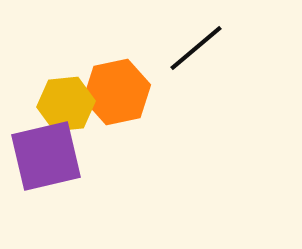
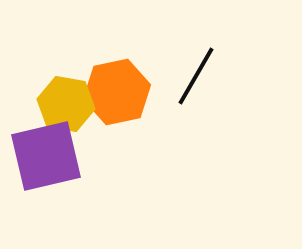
black line: moved 28 px down; rotated 20 degrees counterclockwise
yellow hexagon: rotated 16 degrees clockwise
